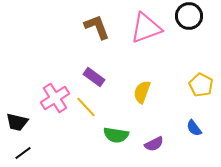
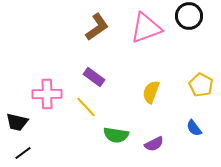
brown L-shape: rotated 76 degrees clockwise
yellow semicircle: moved 9 px right
pink cross: moved 8 px left, 4 px up; rotated 32 degrees clockwise
